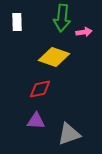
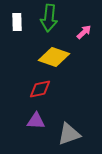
green arrow: moved 13 px left
pink arrow: rotated 35 degrees counterclockwise
